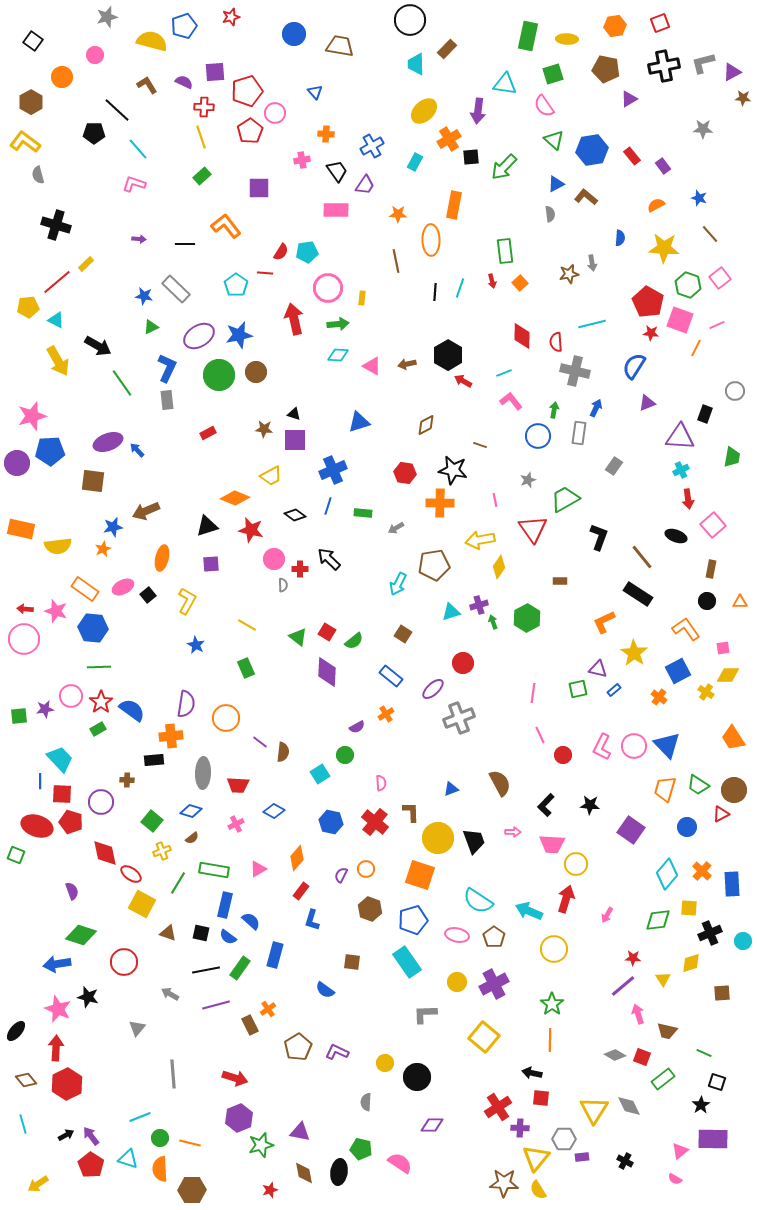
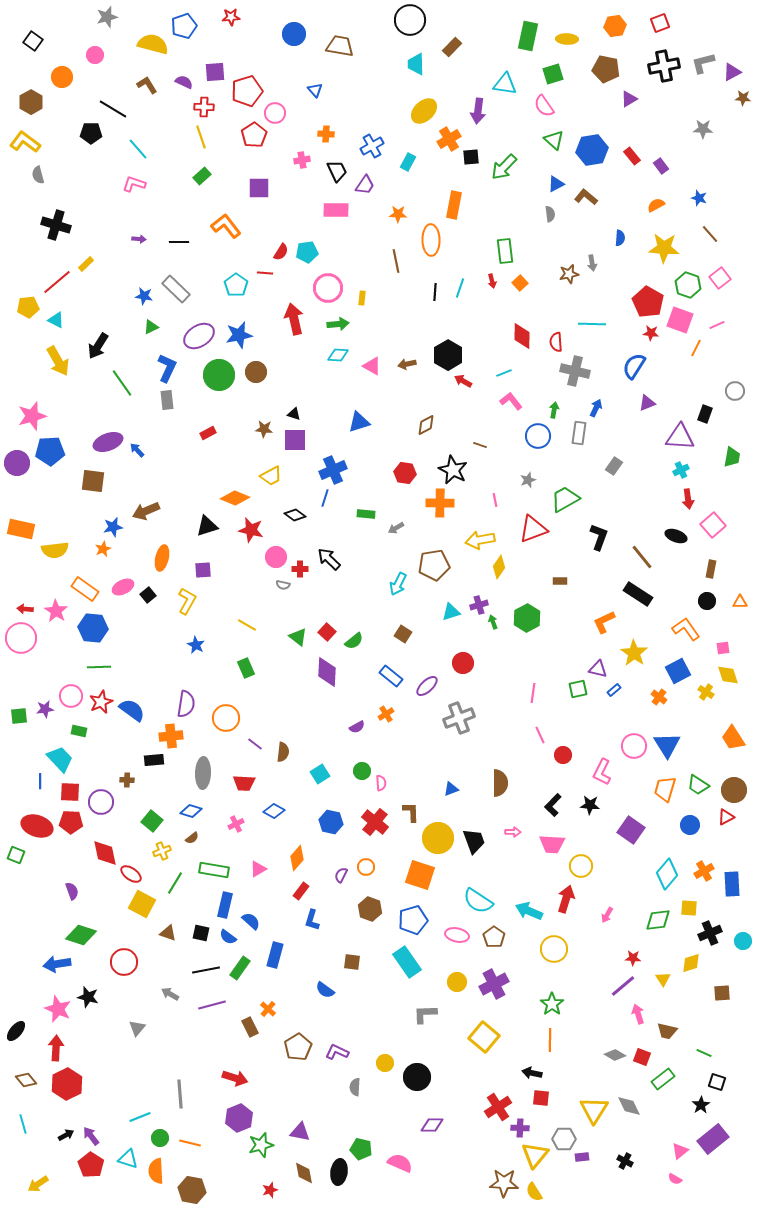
red star at (231, 17): rotated 12 degrees clockwise
yellow semicircle at (152, 41): moved 1 px right, 3 px down
brown rectangle at (447, 49): moved 5 px right, 2 px up
blue triangle at (315, 92): moved 2 px up
black line at (117, 110): moved 4 px left, 1 px up; rotated 12 degrees counterclockwise
red pentagon at (250, 131): moved 4 px right, 4 px down
black pentagon at (94, 133): moved 3 px left
cyan rectangle at (415, 162): moved 7 px left
purple rectangle at (663, 166): moved 2 px left
black trapezoid at (337, 171): rotated 10 degrees clockwise
black line at (185, 244): moved 6 px left, 2 px up
cyan line at (592, 324): rotated 16 degrees clockwise
black arrow at (98, 346): rotated 92 degrees clockwise
black star at (453, 470): rotated 16 degrees clockwise
blue line at (328, 506): moved 3 px left, 8 px up
green rectangle at (363, 513): moved 3 px right, 1 px down
red triangle at (533, 529): rotated 44 degrees clockwise
yellow semicircle at (58, 546): moved 3 px left, 4 px down
pink circle at (274, 559): moved 2 px right, 2 px up
purple square at (211, 564): moved 8 px left, 6 px down
gray semicircle at (283, 585): rotated 104 degrees clockwise
pink star at (56, 611): rotated 15 degrees clockwise
red square at (327, 632): rotated 12 degrees clockwise
pink circle at (24, 639): moved 3 px left, 1 px up
yellow diamond at (728, 675): rotated 70 degrees clockwise
purple ellipse at (433, 689): moved 6 px left, 3 px up
red star at (101, 702): rotated 10 degrees clockwise
green rectangle at (98, 729): moved 19 px left, 2 px down; rotated 42 degrees clockwise
purple line at (260, 742): moved 5 px left, 2 px down
blue triangle at (667, 745): rotated 12 degrees clockwise
pink L-shape at (602, 747): moved 25 px down
green circle at (345, 755): moved 17 px right, 16 px down
brown semicircle at (500, 783): rotated 28 degrees clockwise
red trapezoid at (238, 785): moved 6 px right, 2 px up
red square at (62, 794): moved 8 px right, 2 px up
black L-shape at (546, 805): moved 7 px right
red triangle at (721, 814): moved 5 px right, 3 px down
red pentagon at (71, 822): rotated 15 degrees counterclockwise
blue circle at (687, 827): moved 3 px right, 2 px up
yellow circle at (576, 864): moved 5 px right, 2 px down
orange circle at (366, 869): moved 2 px up
orange cross at (702, 871): moved 2 px right; rotated 18 degrees clockwise
green line at (178, 883): moved 3 px left
purple line at (216, 1005): moved 4 px left
orange cross at (268, 1009): rotated 14 degrees counterclockwise
brown rectangle at (250, 1025): moved 2 px down
gray line at (173, 1074): moved 7 px right, 20 px down
gray semicircle at (366, 1102): moved 11 px left, 15 px up
purple rectangle at (713, 1139): rotated 40 degrees counterclockwise
yellow triangle at (536, 1158): moved 1 px left, 3 px up
pink semicircle at (400, 1163): rotated 10 degrees counterclockwise
orange semicircle at (160, 1169): moved 4 px left, 2 px down
brown hexagon at (192, 1190): rotated 12 degrees clockwise
yellow semicircle at (538, 1190): moved 4 px left, 2 px down
